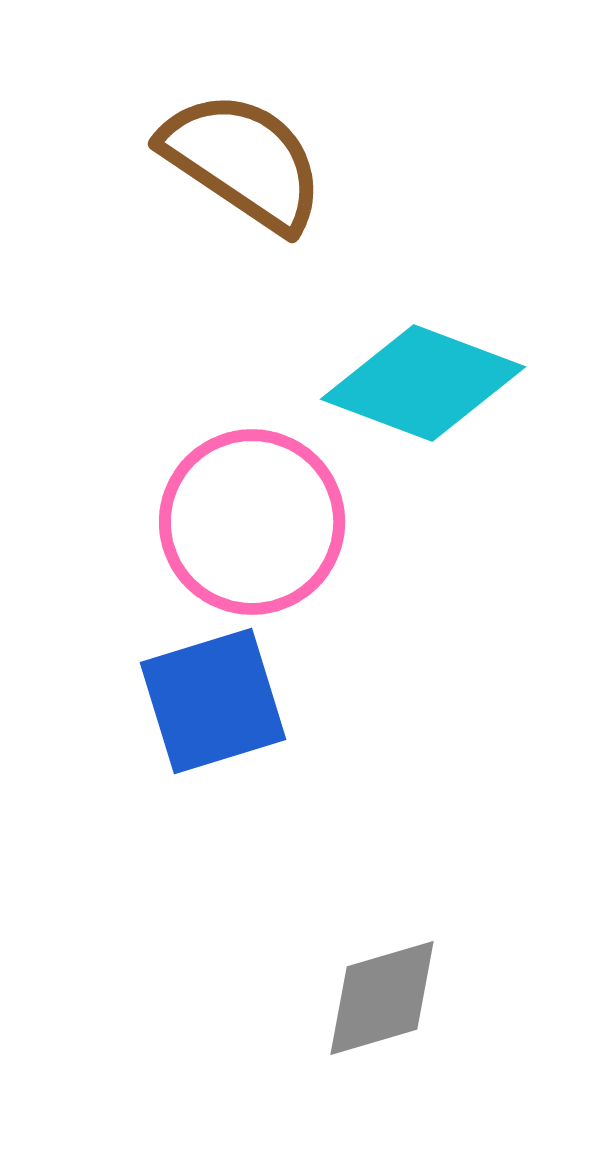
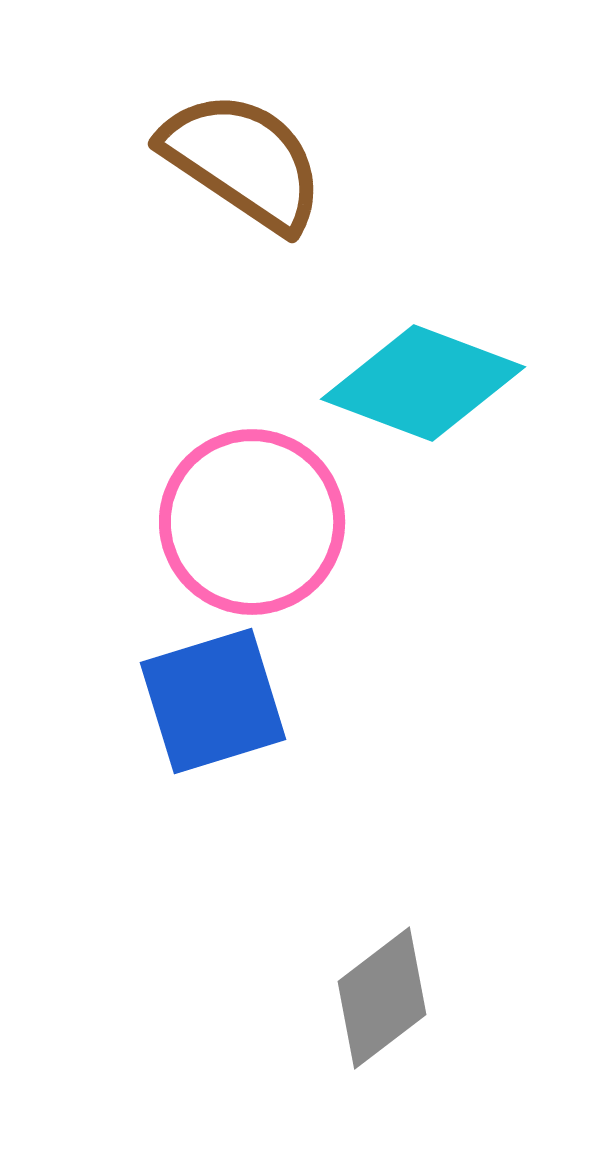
gray diamond: rotated 21 degrees counterclockwise
